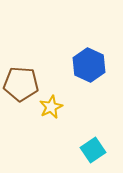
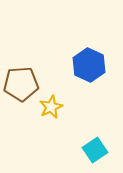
brown pentagon: rotated 8 degrees counterclockwise
cyan square: moved 2 px right
